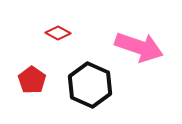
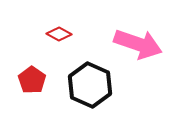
red diamond: moved 1 px right, 1 px down
pink arrow: moved 1 px left, 3 px up
